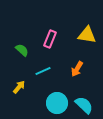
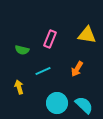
green semicircle: rotated 152 degrees clockwise
yellow arrow: rotated 56 degrees counterclockwise
